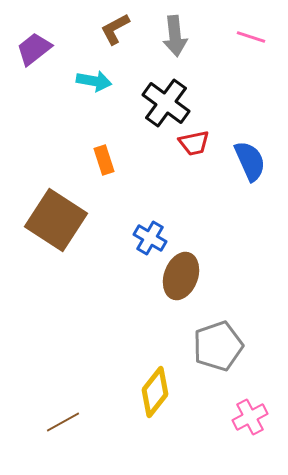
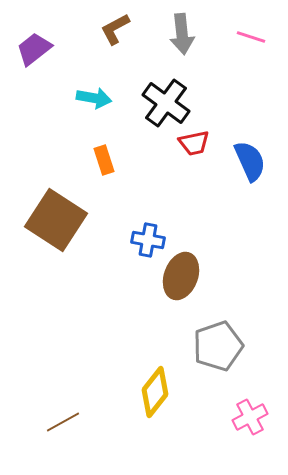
gray arrow: moved 7 px right, 2 px up
cyan arrow: moved 17 px down
blue cross: moved 2 px left, 2 px down; rotated 20 degrees counterclockwise
